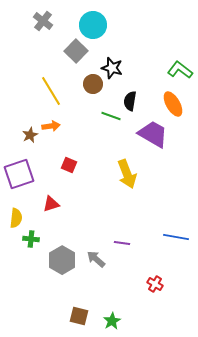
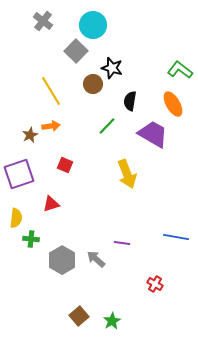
green line: moved 4 px left, 10 px down; rotated 66 degrees counterclockwise
red square: moved 4 px left
brown square: rotated 36 degrees clockwise
